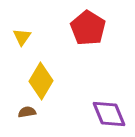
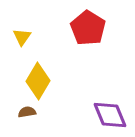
yellow diamond: moved 3 px left
purple diamond: moved 1 px right, 1 px down
